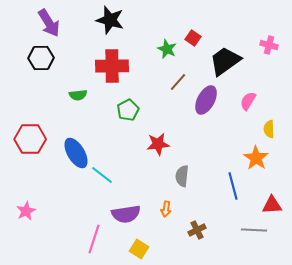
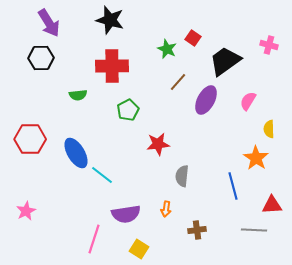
brown cross: rotated 18 degrees clockwise
